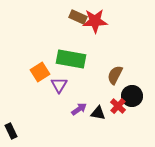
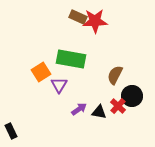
orange square: moved 1 px right
black triangle: moved 1 px right, 1 px up
